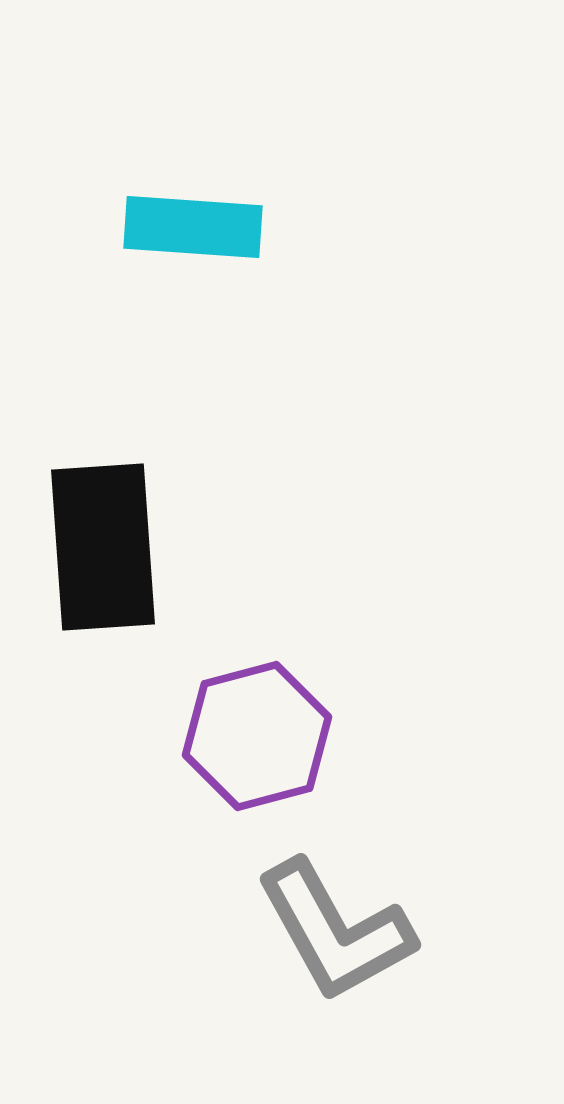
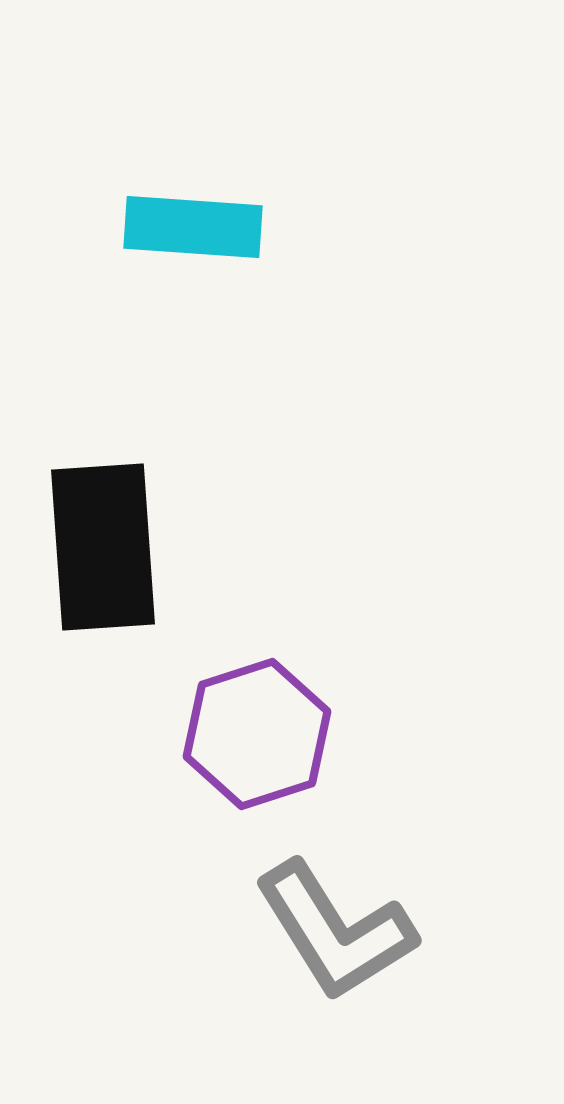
purple hexagon: moved 2 px up; rotated 3 degrees counterclockwise
gray L-shape: rotated 3 degrees counterclockwise
